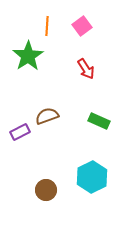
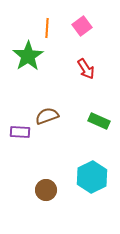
orange line: moved 2 px down
purple rectangle: rotated 30 degrees clockwise
